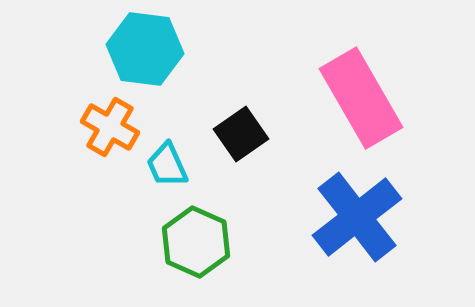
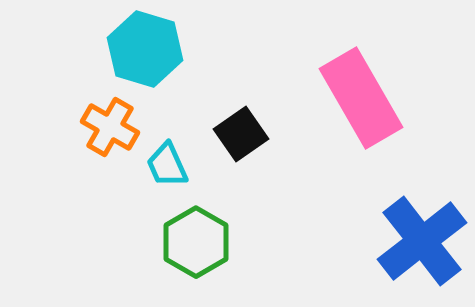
cyan hexagon: rotated 10 degrees clockwise
blue cross: moved 65 px right, 24 px down
green hexagon: rotated 6 degrees clockwise
